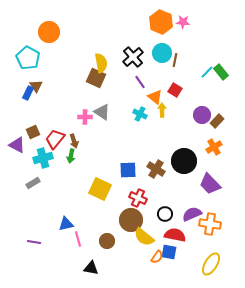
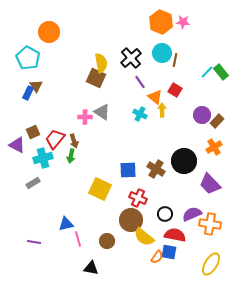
black cross at (133, 57): moved 2 px left, 1 px down
